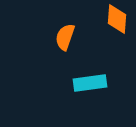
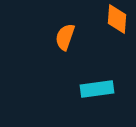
cyan rectangle: moved 7 px right, 6 px down
